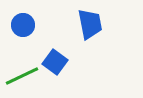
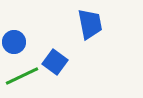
blue circle: moved 9 px left, 17 px down
